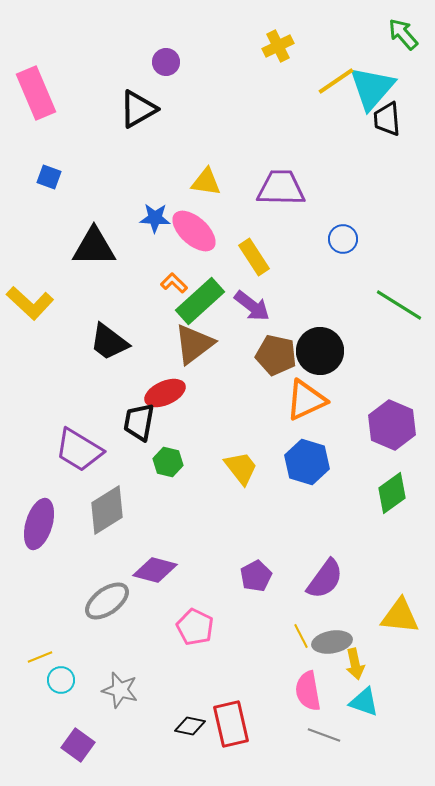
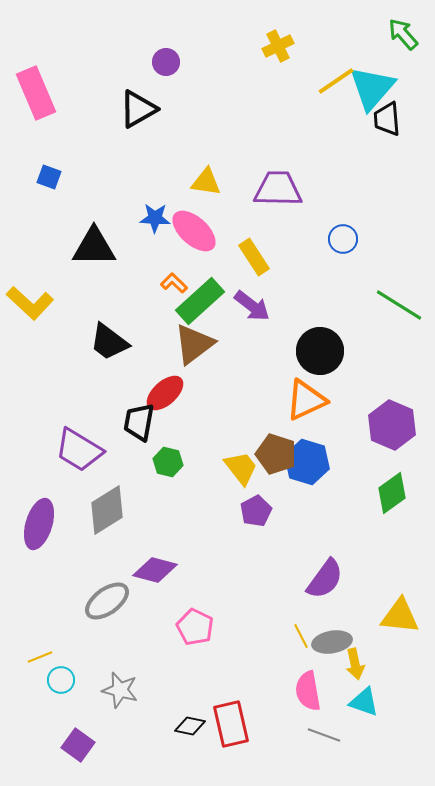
purple trapezoid at (281, 188): moved 3 px left, 1 px down
brown pentagon at (276, 355): moved 99 px down; rotated 6 degrees clockwise
red ellipse at (165, 393): rotated 18 degrees counterclockwise
purple pentagon at (256, 576): moved 65 px up
